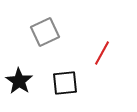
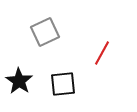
black square: moved 2 px left, 1 px down
